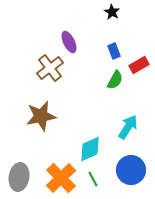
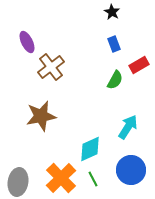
purple ellipse: moved 42 px left
blue rectangle: moved 7 px up
brown cross: moved 1 px right, 1 px up
gray ellipse: moved 1 px left, 5 px down
